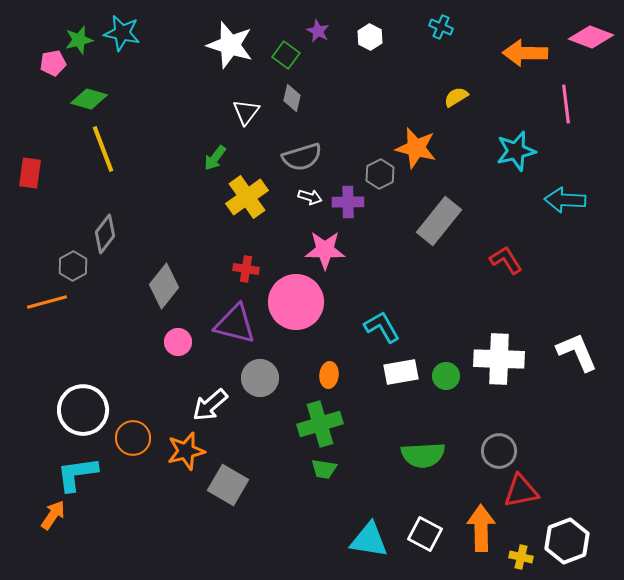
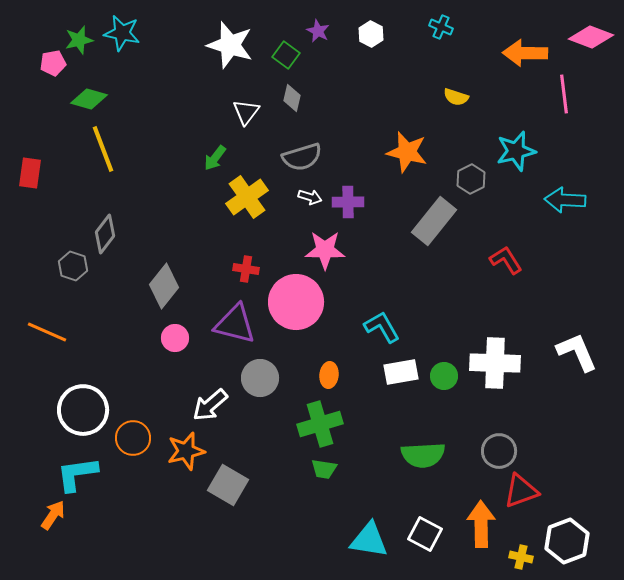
white hexagon at (370, 37): moved 1 px right, 3 px up
yellow semicircle at (456, 97): rotated 130 degrees counterclockwise
pink line at (566, 104): moved 2 px left, 10 px up
orange star at (416, 148): moved 9 px left, 4 px down
gray hexagon at (380, 174): moved 91 px right, 5 px down
gray rectangle at (439, 221): moved 5 px left
gray hexagon at (73, 266): rotated 12 degrees counterclockwise
orange line at (47, 302): moved 30 px down; rotated 39 degrees clockwise
pink circle at (178, 342): moved 3 px left, 4 px up
white cross at (499, 359): moved 4 px left, 4 px down
green circle at (446, 376): moved 2 px left
red triangle at (521, 491): rotated 9 degrees counterclockwise
orange arrow at (481, 528): moved 4 px up
